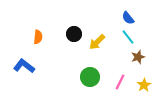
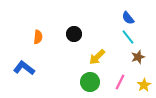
yellow arrow: moved 15 px down
blue L-shape: moved 2 px down
green circle: moved 5 px down
